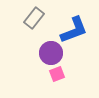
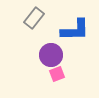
blue L-shape: moved 1 px right; rotated 20 degrees clockwise
purple circle: moved 2 px down
